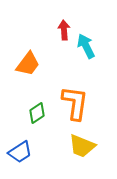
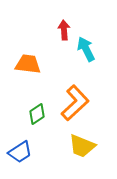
cyan arrow: moved 3 px down
orange trapezoid: rotated 120 degrees counterclockwise
orange L-shape: rotated 39 degrees clockwise
green diamond: moved 1 px down
